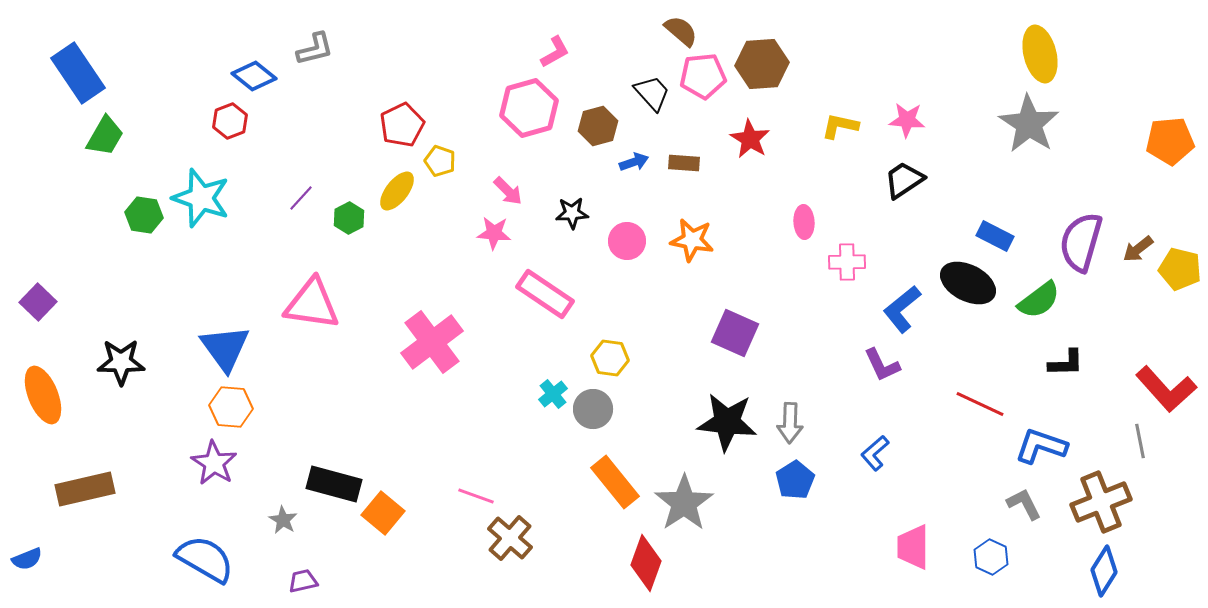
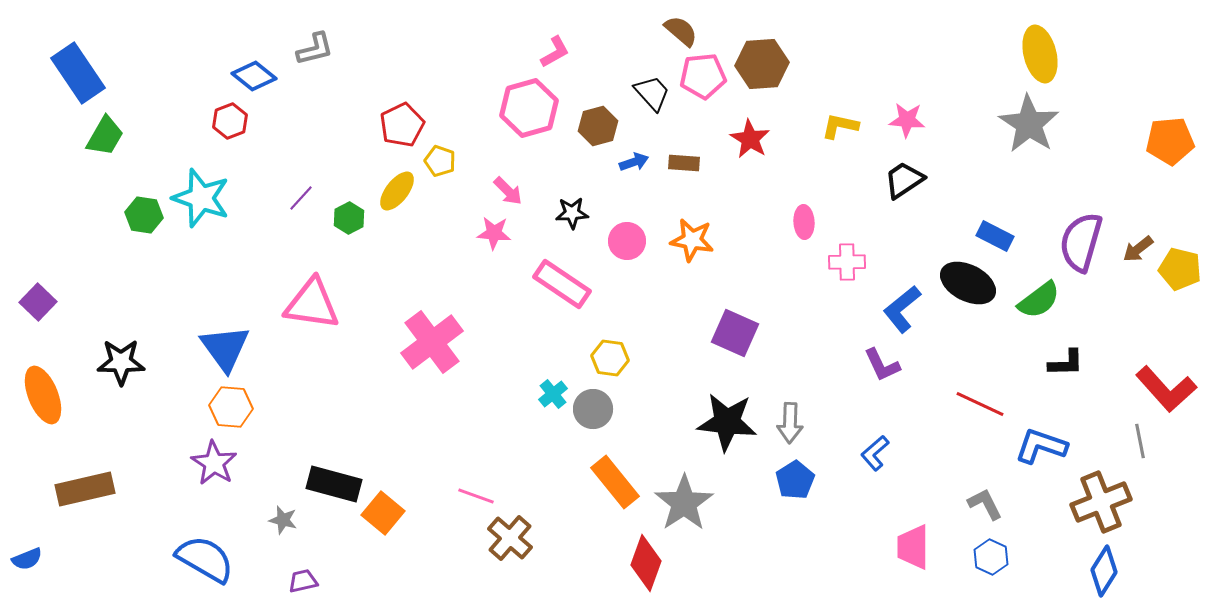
pink rectangle at (545, 294): moved 17 px right, 10 px up
gray L-shape at (1024, 504): moved 39 px left
gray star at (283, 520): rotated 16 degrees counterclockwise
